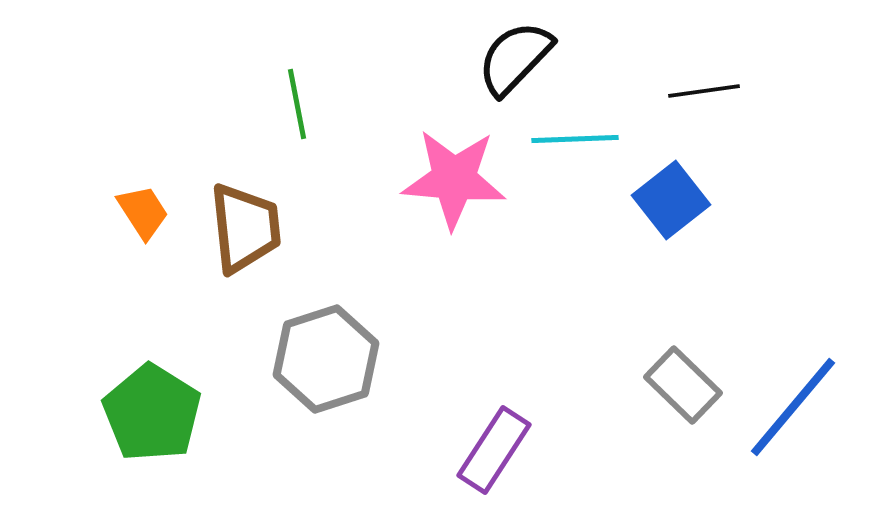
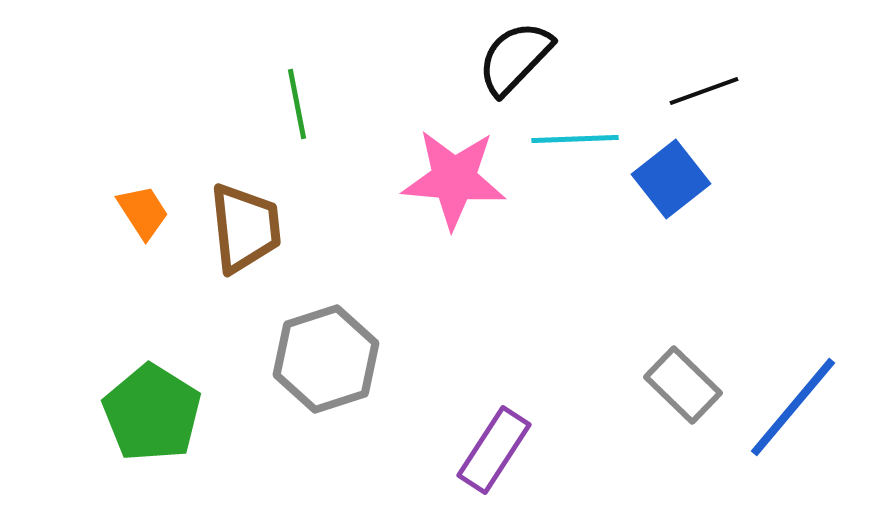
black line: rotated 12 degrees counterclockwise
blue square: moved 21 px up
